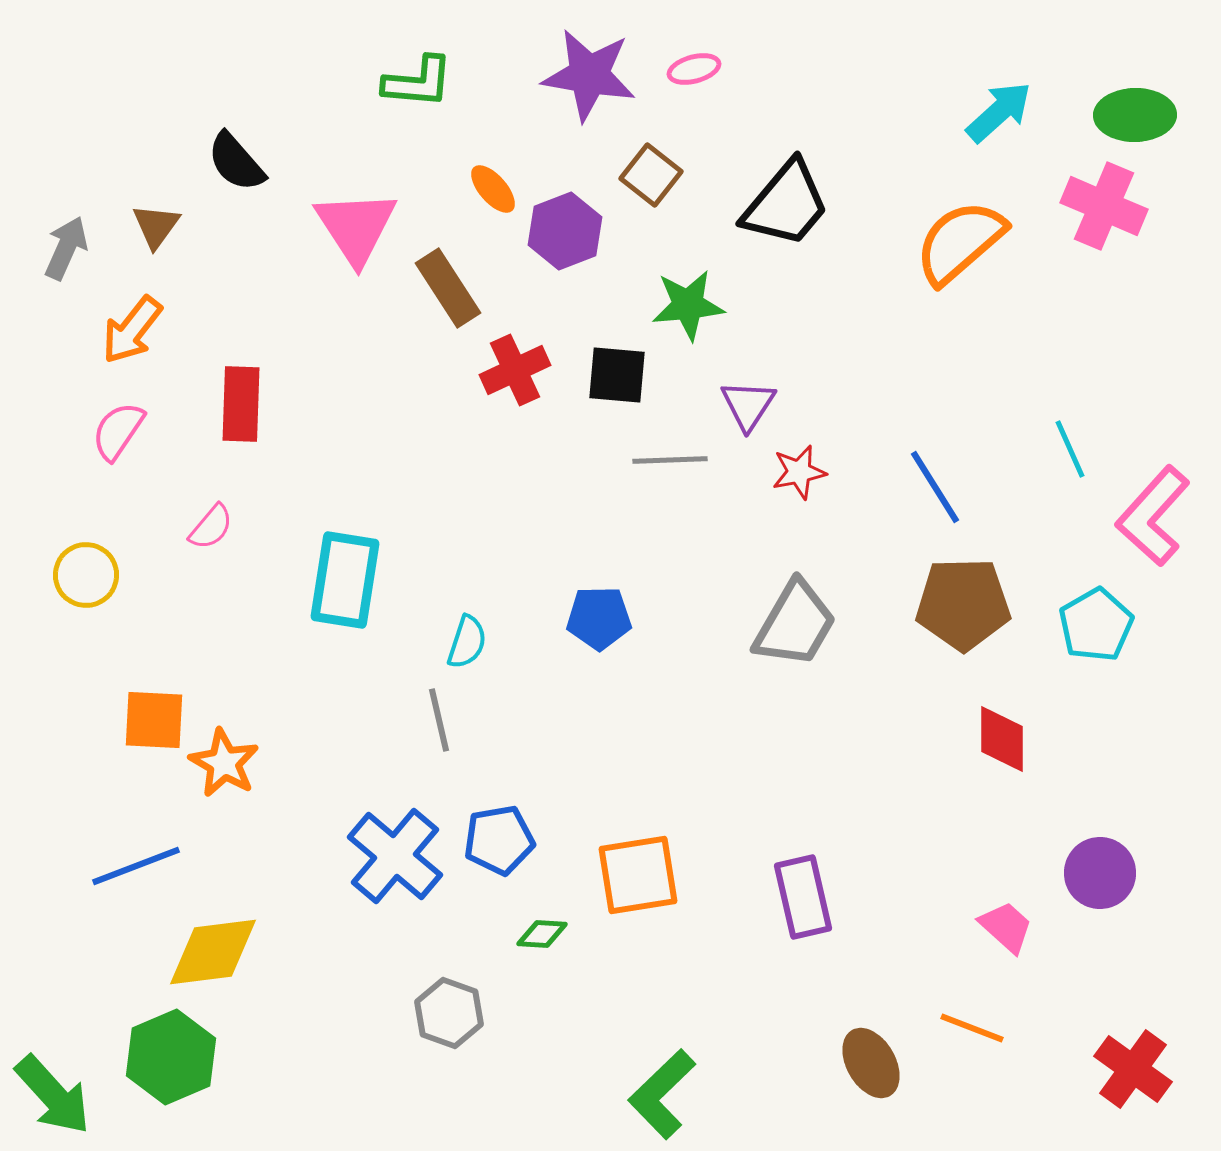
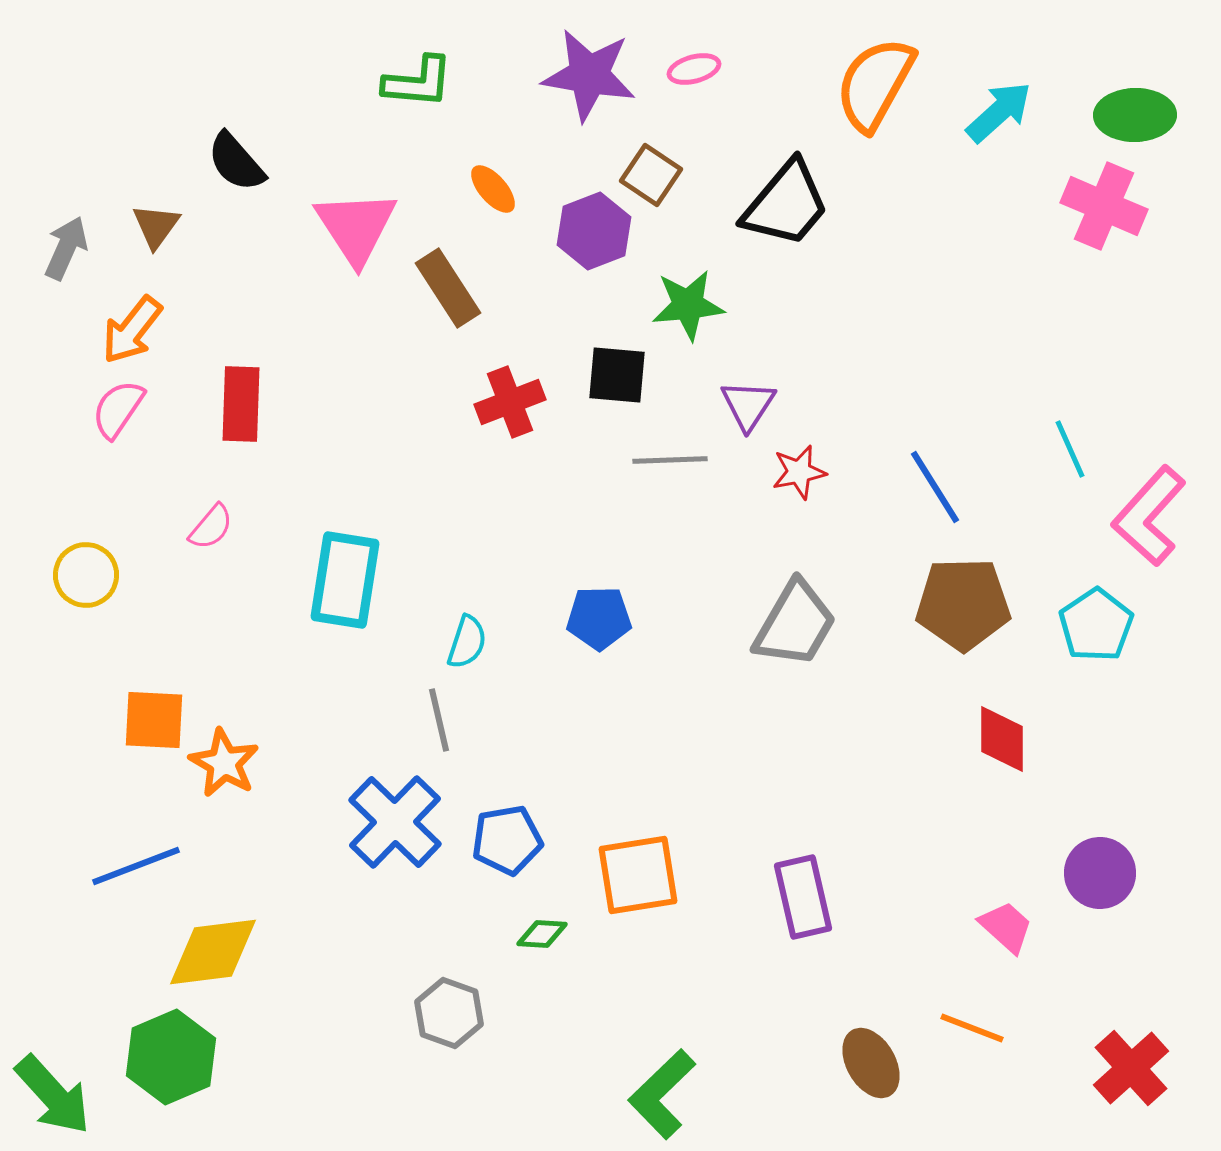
brown square at (651, 175): rotated 4 degrees counterclockwise
purple hexagon at (565, 231): moved 29 px right
orange semicircle at (960, 242): moved 85 px left, 158 px up; rotated 20 degrees counterclockwise
red cross at (515, 370): moved 5 px left, 32 px down; rotated 4 degrees clockwise
pink semicircle at (118, 431): moved 22 px up
pink L-shape at (1153, 516): moved 4 px left
cyan pentagon at (1096, 625): rotated 4 degrees counterclockwise
blue pentagon at (499, 840): moved 8 px right
blue cross at (395, 856): moved 34 px up; rotated 4 degrees clockwise
red cross at (1133, 1069): moved 2 px left, 1 px up; rotated 12 degrees clockwise
